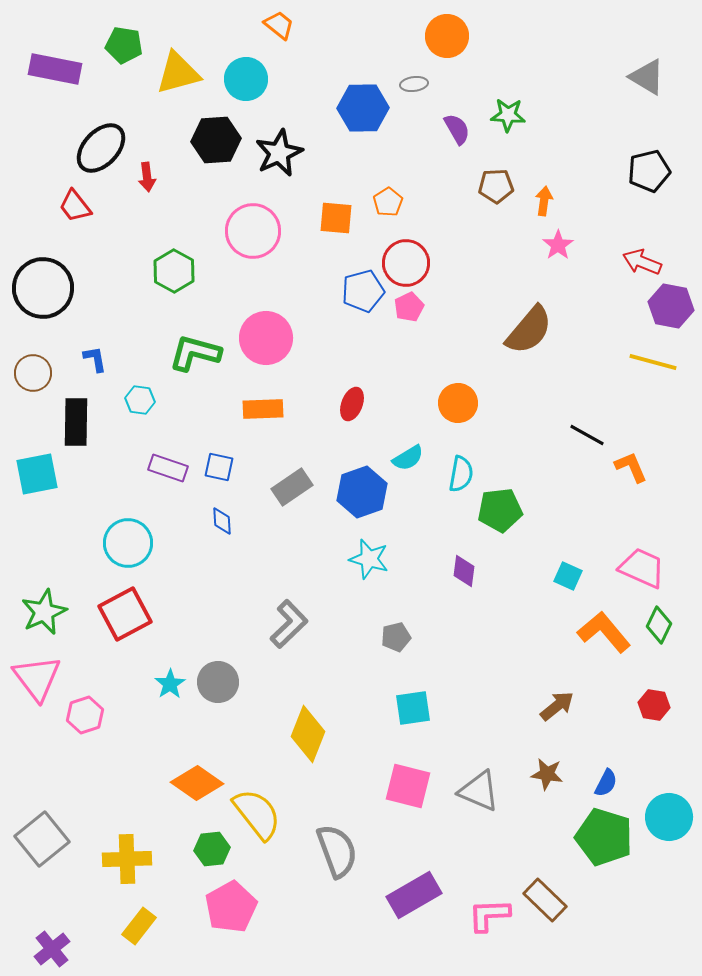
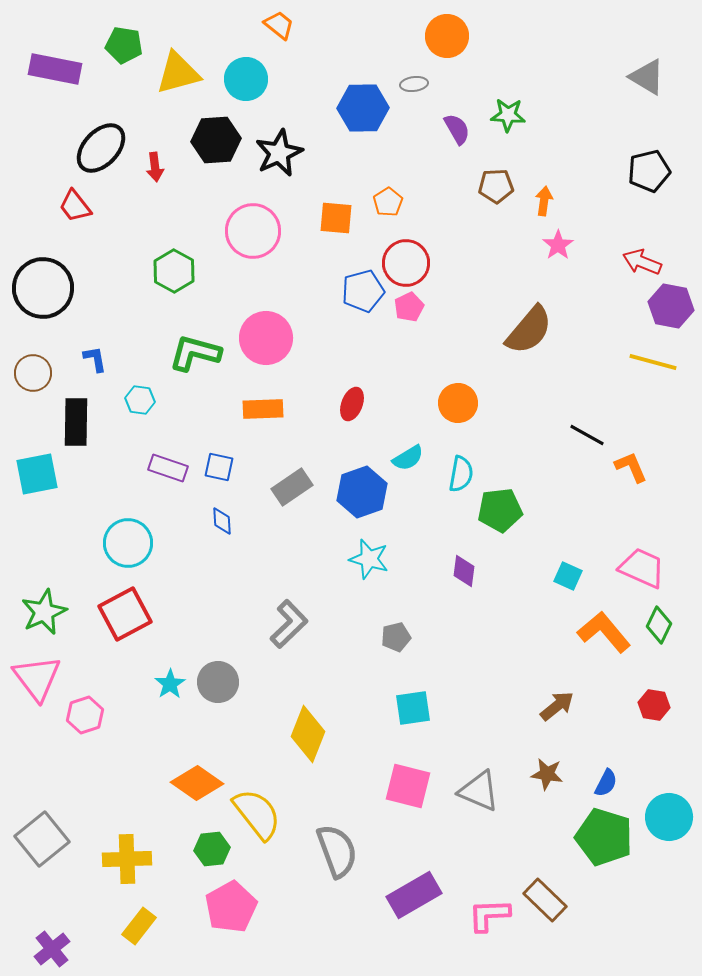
red arrow at (147, 177): moved 8 px right, 10 px up
